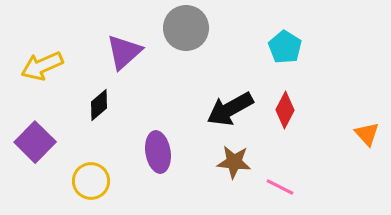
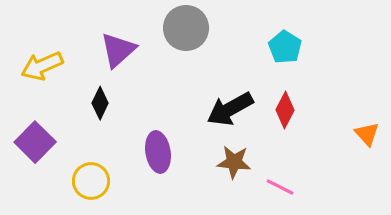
purple triangle: moved 6 px left, 2 px up
black diamond: moved 1 px right, 2 px up; rotated 24 degrees counterclockwise
